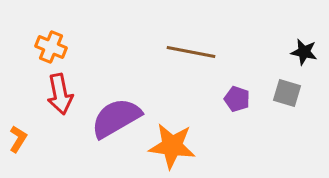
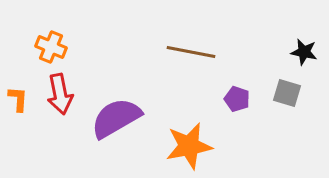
orange L-shape: moved 40 px up; rotated 28 degrees counterclockwise
orange star: moved 17 px right; rotated 18 degrees counterclockwise
